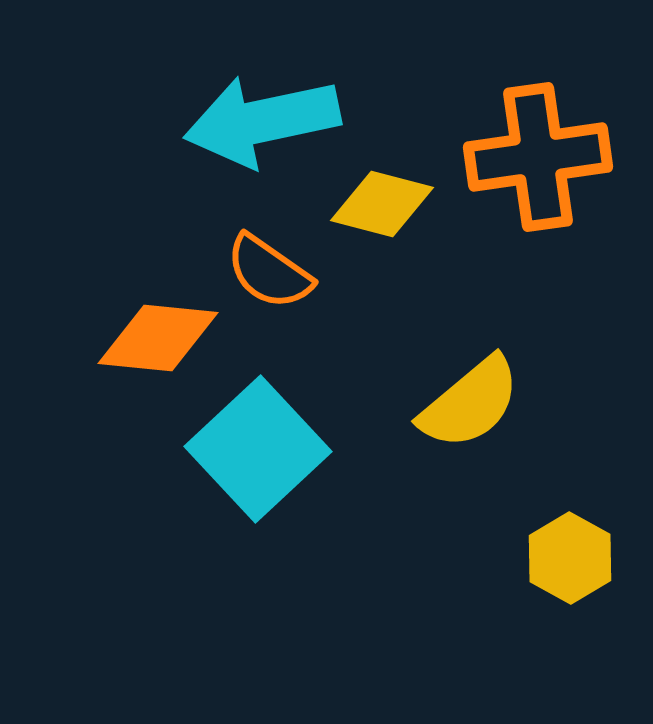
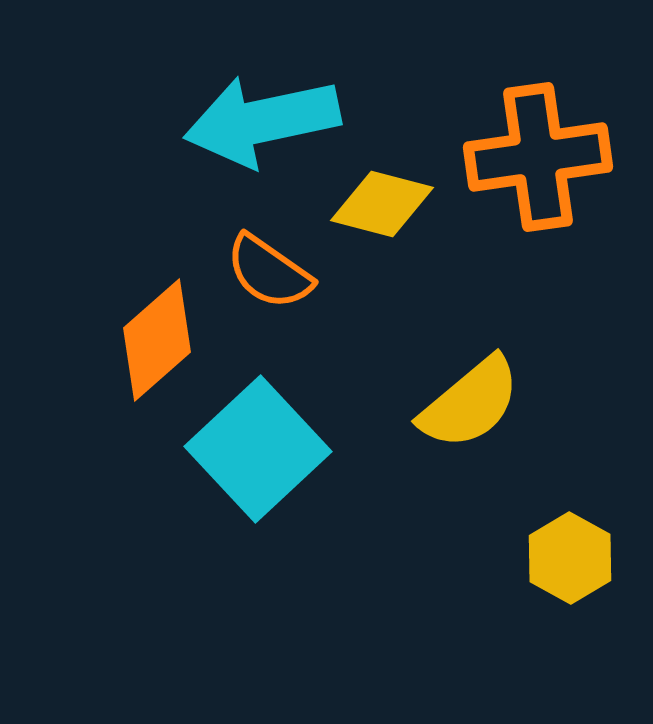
orange diamond: moved 1 px left, 2 px down; rotated 47 degrees counterclockwise
